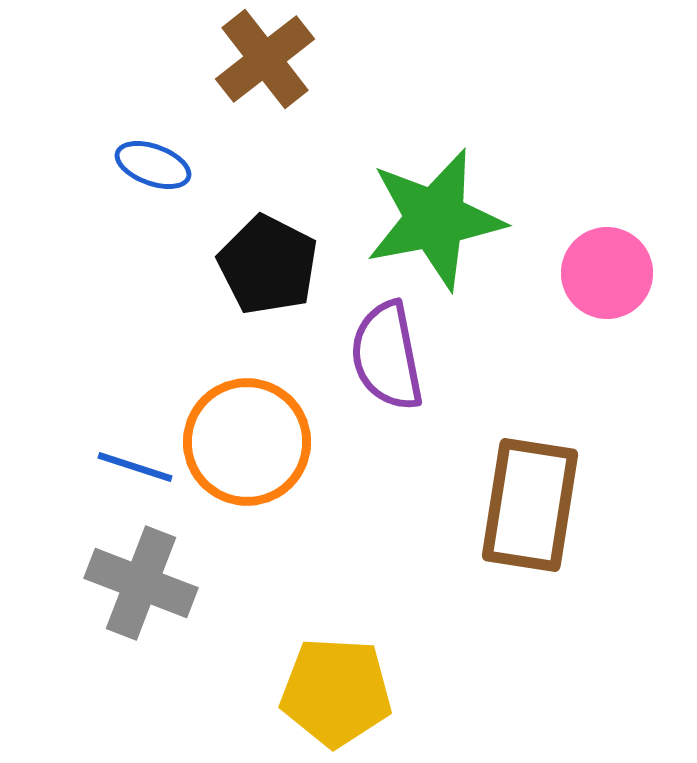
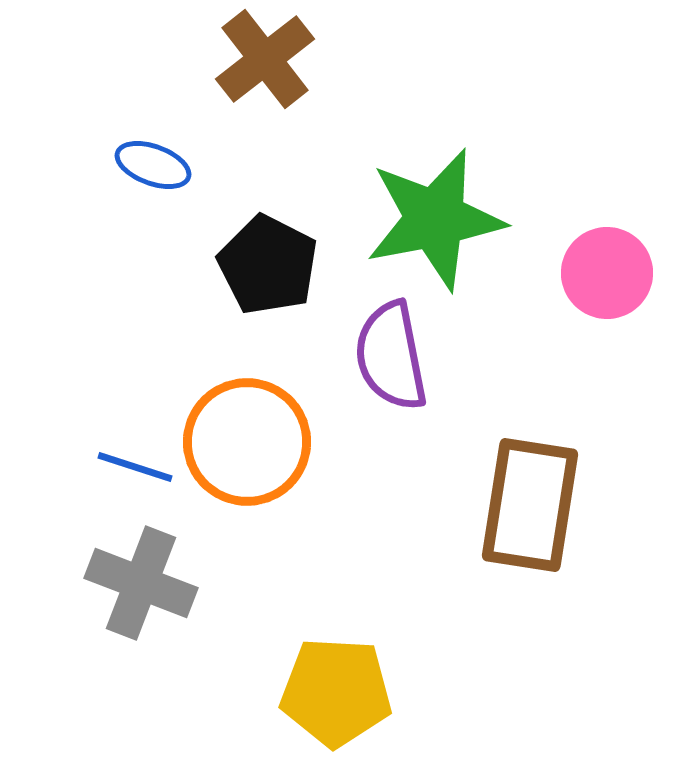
purple semicircle: moved 4 px right
